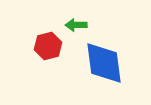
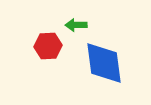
red hexagon: rotated 12 degrees clockwise
